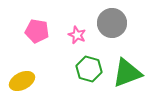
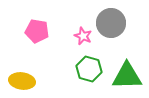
gray circle: moved 1 px left
pink star: moved 6 px right, 1 px down
green triangle: moved 3 px down; rotated 20 degrees clockwise
yellow ellipse: rotated 35 degrees clockwise
